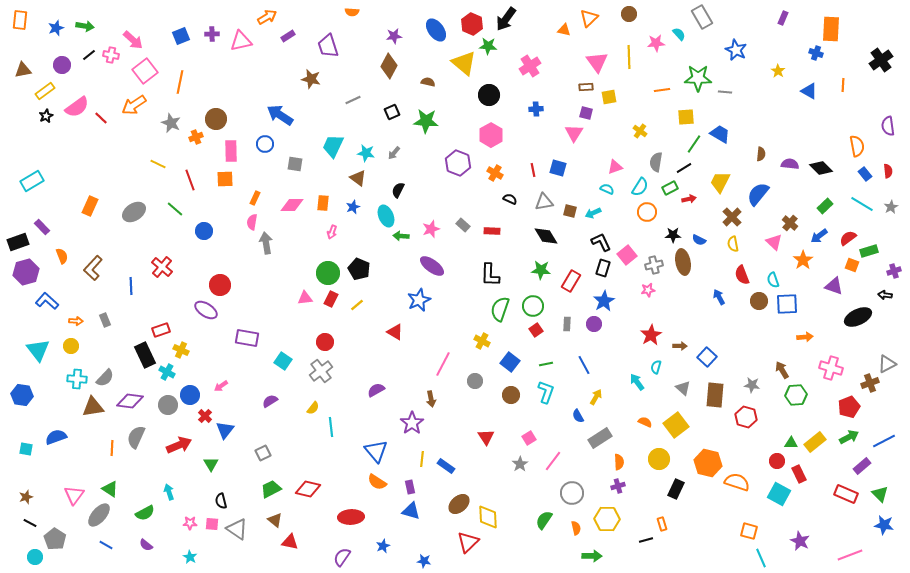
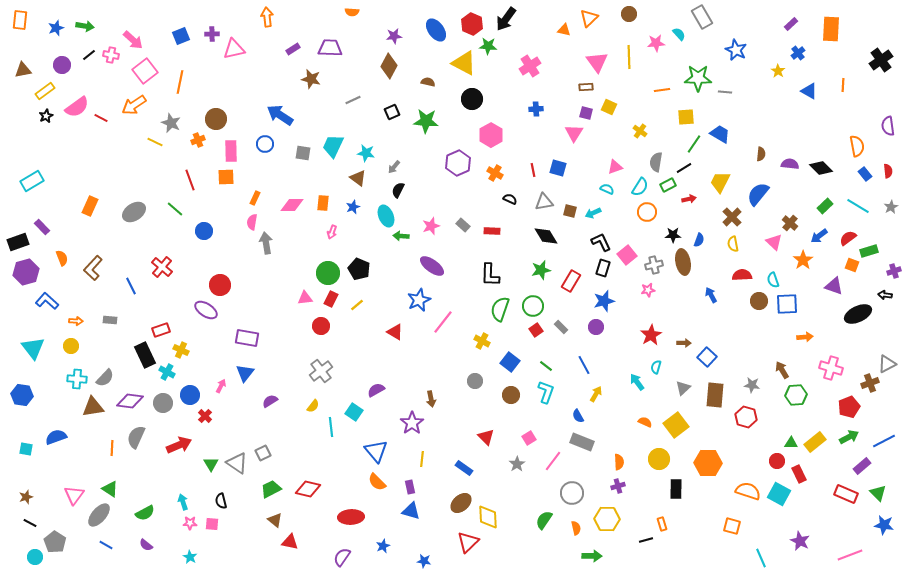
orange arrow at (267, 17): rotated 66 degrees counterclockwise
purple rectangle at (783, 18): moved 8 px right, 6 px down; rotated 24 degrees clockwise
purple rectangle at (288, 36): moved 5 px right, 13 px down
pink triangle at (241, 41): moved 7 px left, 8 px down
purple trapezoid at (328, 46): moved 2 px right, 2 px down; rotated 110 degrees clockwise
blue cross at (816, 53): moved 18 px left; rotated 32 degrees clockwise
yellow triangle at (464, 63): rotated 12 degrees counterclockwise
black circle at (489, 95): moved 17 px left, 4 px down
yellow square at (609, 97): moved 10 px down; rotated 35 degrees clockwise
red line at (101, 118): rotated 16 degrees counterclockwise
orange cross at (196, 137): moved 2 px right, 3 px down
gray arrow at (394, 153): moved 14 px down
purple hexagon at (458, 163): rotated 15 degrees clockwise
yellow line at (158, 164): moved 3 px left, 22 px up
gray square at (295, 164): moved 8 px right, 11 px up
orange square at (225, 179): moved 1 px right, 2 px up
green rectangle at (670, 188): moved 2 px left, 3 px up
cyan line at (862, 204): moved 4 px left, 2 px down
pink star at (431, 229): moved 3 px up
blue semicircle at (699, 240): rotated 96 degrees counterclockwise
orange semicircle at (62, 256): moved 2 px down
green star at (541, 270): rotated 18 degrees counterclockwise
red semicircle at (742, 275): rotated 108 degrees clockwise
blue line at (131, 286): rotated 24 degrees counterclockwise
blue arrow at (719, 297): moved 8 px left, 2 px up
blue star at (604, 301): rotated 15 degrees clockwise
black ellipse at (858, 317): moved 3 px up
gray rectangle at (105, 320): moved 5 px right; rotated 64 degrees counterclockwise
gray rectangle at (567, 324): moved 6 px left, 3 px down; rotated 48 degrees counterclockwise
purple circle at (594, 324): moved 2 px right, 3 px down
red circle at (325, 342): moved 4 px left, 16 px up
brown arrow at (680, 346): moved 4 px right, 3 px up
cyan triangle at (38, 350): moved 5 px left, 2 px up
cyan square at (283, 361): moved 71 px right, 51 px down
pink line at (443, 364): moved 42 px up; rotated 10 degrees clockwise
green line at (546, 364): moved 2 px down; rotated 48 degrees clockwise
pink arrow at (221, 386): rotated 152 degrees clockwise
gray triangle at (683, 388): rotated 35 degrees clockwise
yellow arrow at (596, 397): moved 3 px up
gray circle at (168, 405): moved 5 px left, 2 px up
yellow semicircle at (313, 408): moved 2 px up
blue triangle at (225, 430): moved 20 px right, 57 px up
red triangle at (486, 437): rotated 12 degrees counterclockwise
gray rectangle at (600, 438): moved 18 px left, 4 px down; rotated 55 degrees clockwise
orange hexagon at (708, 463): rotated 12 degrees counterclockwise
gray star at (520, 464): moved 3 px left
blue rectangle at (446, 466): moved 18 px right, 2 px down
orange semicircle at (377, 482): rotated 12 degrees clockwise
orange semicircle at (737, 482): moved 11 px right, 9 px down
black rectangle at (676, 489): rotated 24 degrees counterclockwise
cyan arrow at (169, 492): moved 14 px right, 10 px down
green triangle at (880, 494): moved 2 px left, 1 px up
brown ellipse at (459, 504): moved 2 px right, 1 px up
gray triangle at (237, 529): moved 66 px up
orange square at (749, 531): moved 17 px left, 5 px up
gray pentagon at (55, 539): moved 3 px down
